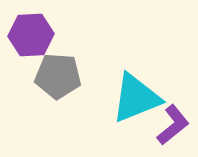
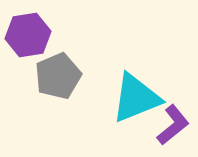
purple hexagon: moved 3 px left; rotated 6 degrees counterclockwise
gray pentagon: rotated 27 degrees counterclockwise
